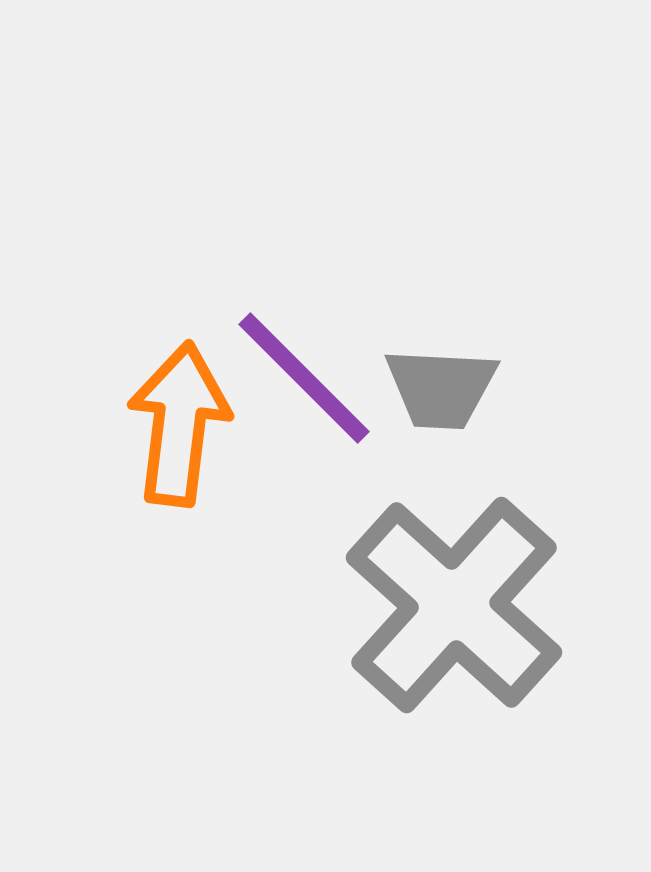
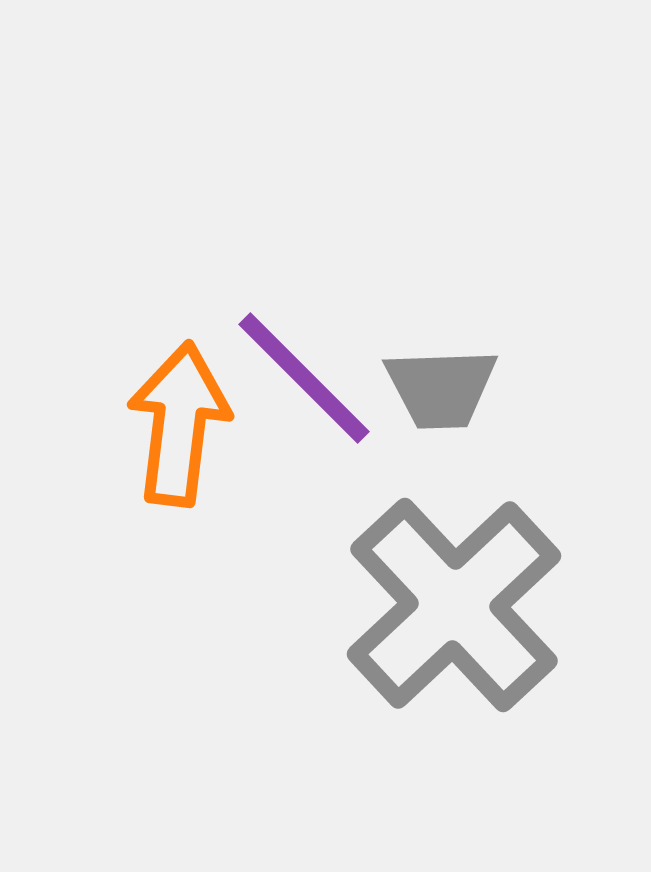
gray trapezoid: rotated 5 degrees counterclockwise
gray cross: rotated 5 degrees clockwise
